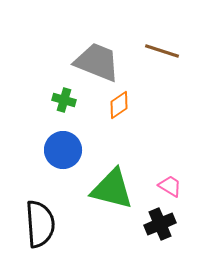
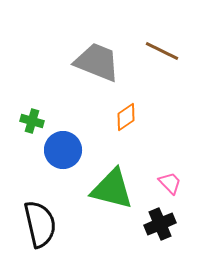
brown line: rotated 8 degrees clockwise
green cross: moved 32 px left, 21 px down
orange diamond: moved 7 px right, 12 px down
pink trapezoid: moved 3 px up; rotated 15 degrees clockwise
black semicircle: rotated 9 degrees counterclockwise
